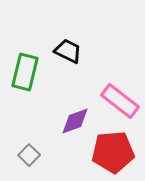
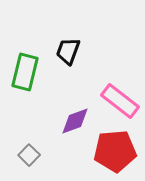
black trapezoid: rotated 96 degrees counterclockwise
red pentagon: moved 2 px right, 1 px up
